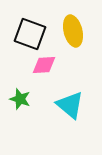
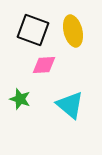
black square: moved 3 px right, 4 px up
